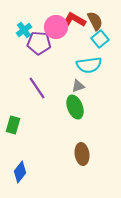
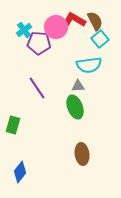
gray triangle: rotated 16 degrees clockwise
